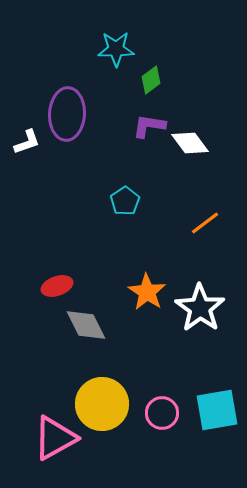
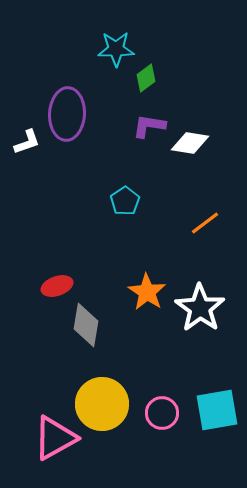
green diamond: moved 5 px left, 2 px up
white diamond: rotated 45 degrees counterclockwise
gray diamond: rotated 36 degrees clockwise
